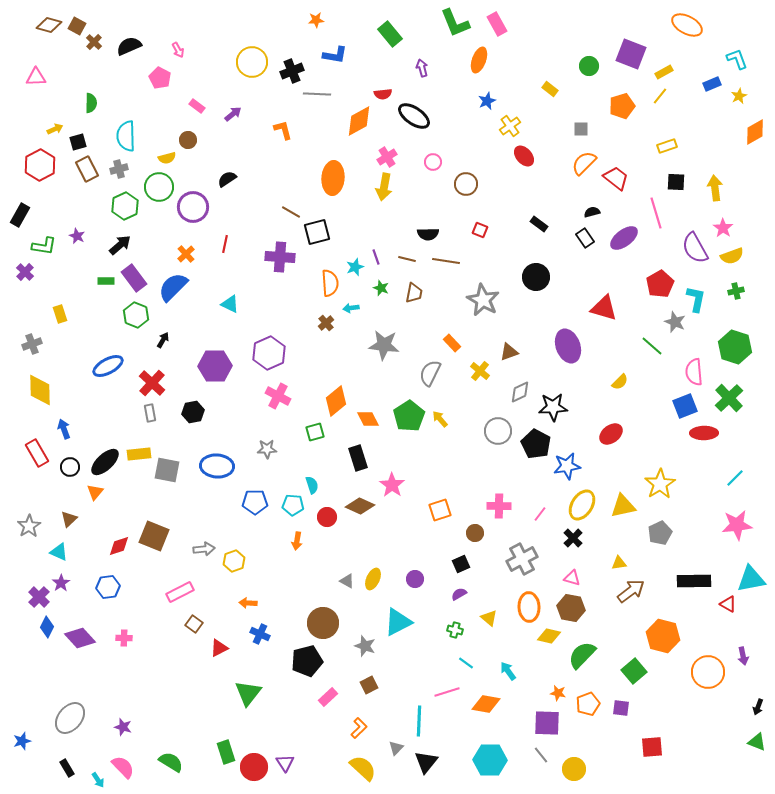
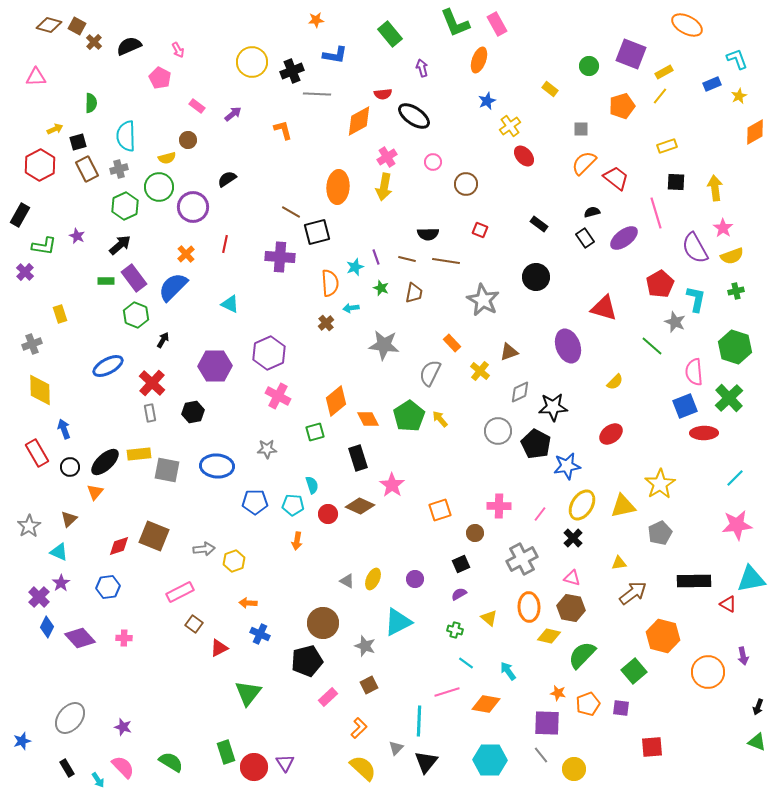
orange ellipse at (333, 178): moved 5 px right, 9 px down
yellow semicircle at (620, 382): moved 5 px left
red circle at (327, 517): moved 1 px right, 3 px up
brown arrow at (631, 591): moved 2 px right, 2 px down
